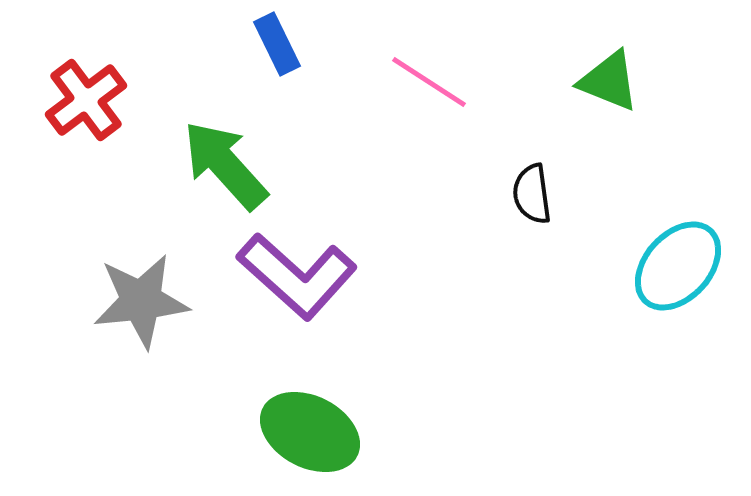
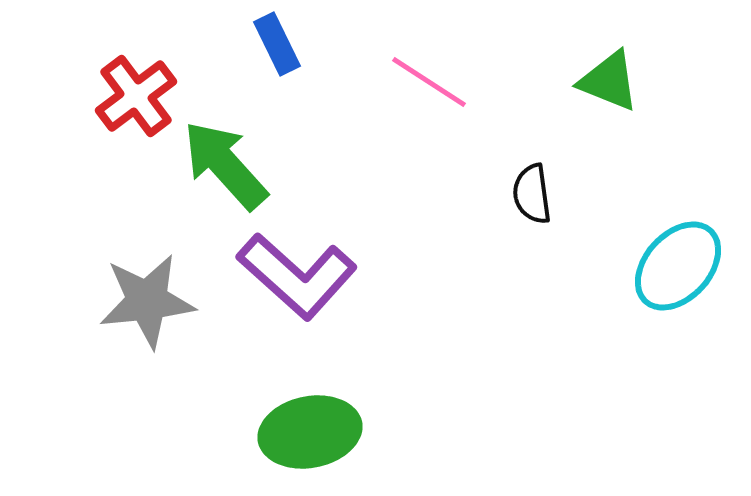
red cross: moved 50 px right, 4 px up
gray star: moved 6 px right
green ellipse: rotated 38 degrees counterclockwise
